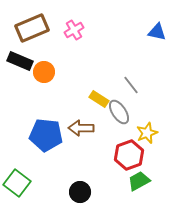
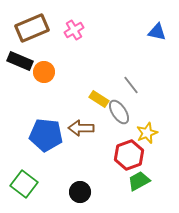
green square: moved 7 px right, 1 px down
